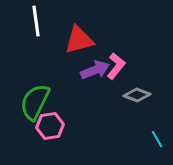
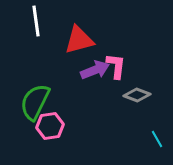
pink L-shape: rotated 32 degrees counterclockwise
